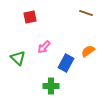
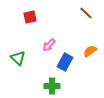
brown line: rotated 24 degrees clockwise
pink arrow: moved 5 px right, 2 px up
orange semicircle: moved 2 px right
blue rectangle: moved 1 px left, 1 px up
green cross: moved 1 px right
